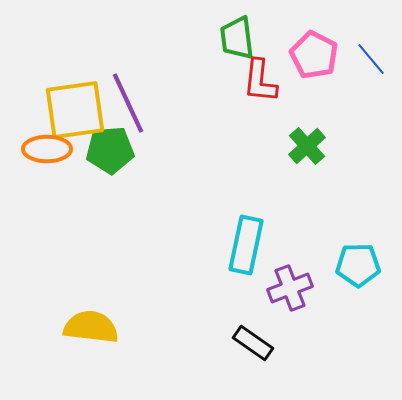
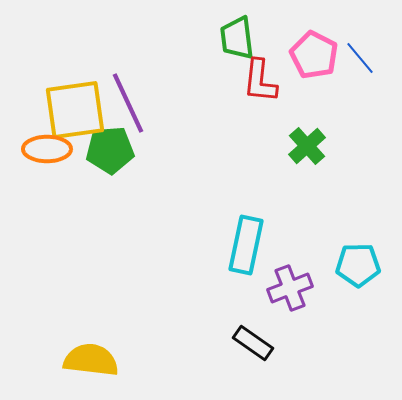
blue line: moved 11 px left, 1 px up
yellow semicircle: moved 33 px down
